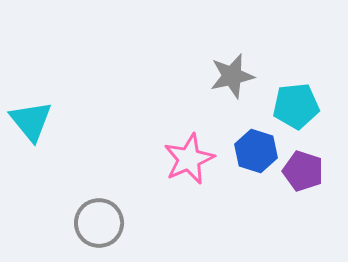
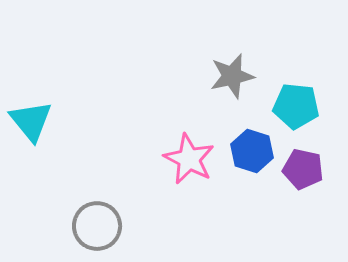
cyan pentagon: rotated 12 degrees clockwise
blue hexagon: moved 4 px left
pink star: rotated 21 degrees counterclockwise
purple pentagon: moved 2 px up; rotated 6 degrees counterclockwise
gray circle: moved 2 px left, 3 px down
